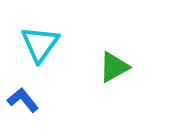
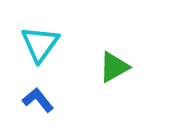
blue L-shape: moved 15 px right
